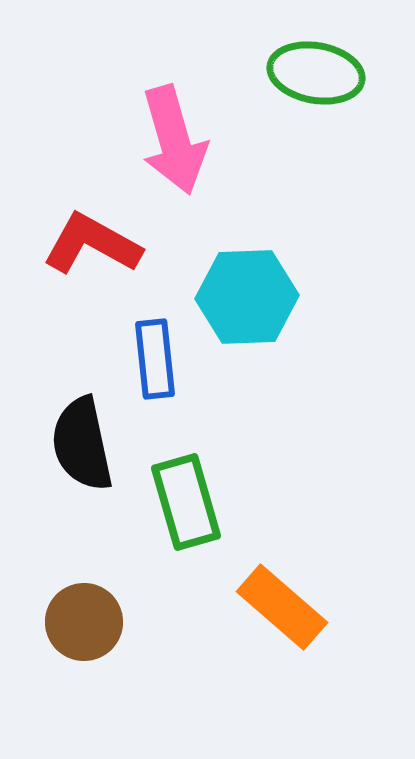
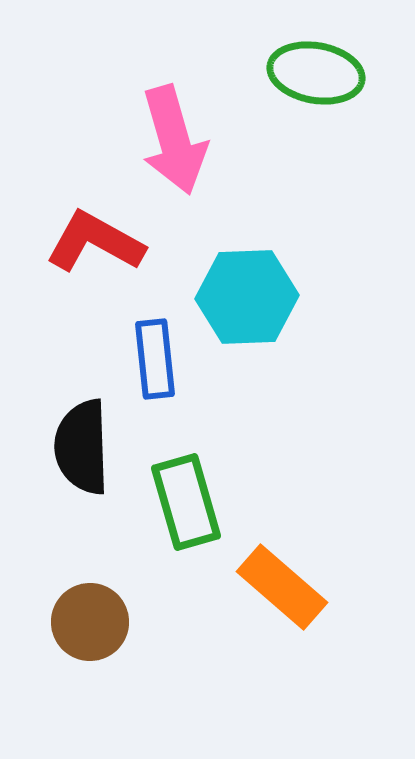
red L-shape: moved 3 px right, 2 px up
black semicircle: moved 3 px down; rotated 10 degrees clockwise
orange rectangle: moved 20 px up
brown circle: moved 6 px right
